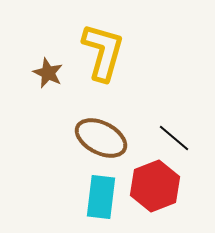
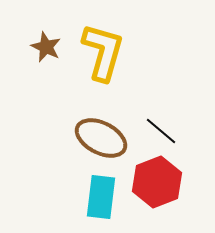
brown star: moved 2 px left, 26 px up
black line: moved 13 px left, 7 px up
red hexagon: moved 2 px right, 4 px up
